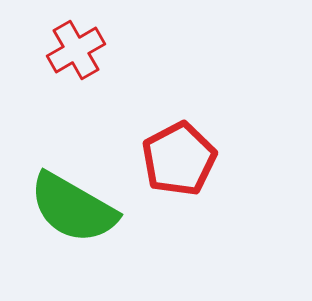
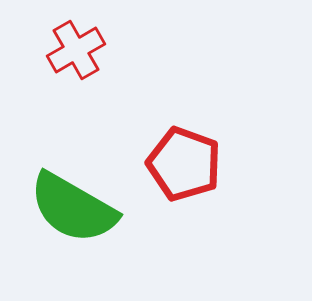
red pentagon: moved 5 px right, 5 px down; rotated 24 degrees counterclockwise
